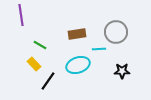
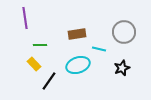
purple line: moved 4 px right, 3 px down
gray circle: moved 8 px right
green line: rotated 32 degrees counterclockwise
cyan line: rotated 16 degrees clockwise
black star: moved 3 px up; rotated 21 degrees counterclockwise
black line: moved 1 px right
